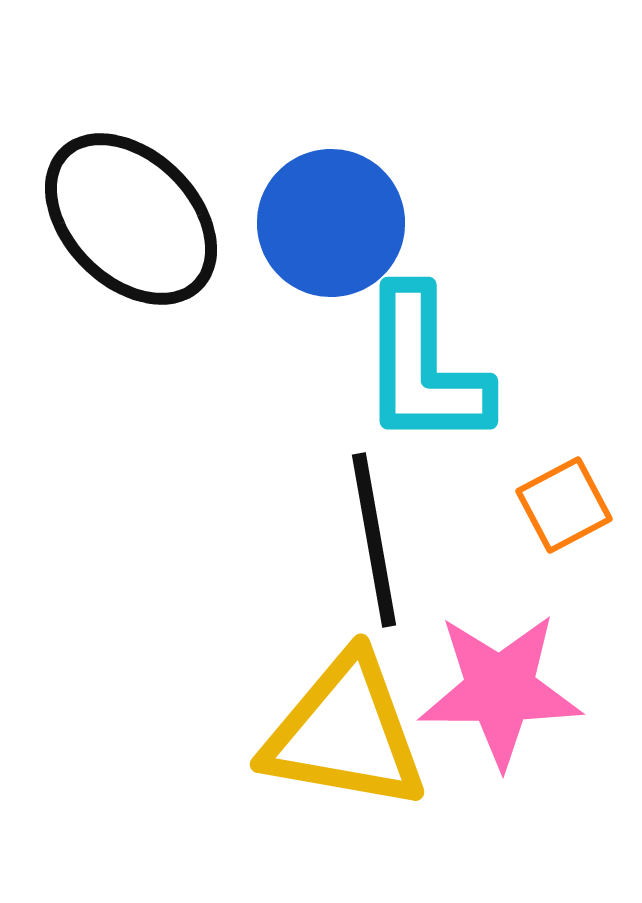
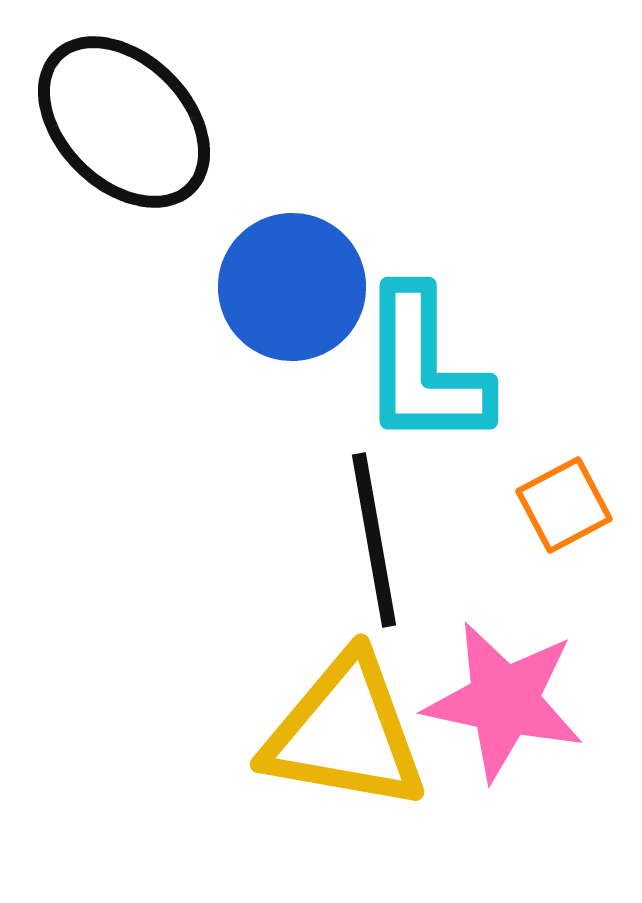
black ellipse: moved 7 px left, 97 px up
blue circle: moved 39 px left, 64 px down
pink star: moved 4 px right, 11 px down; rotated 12 degrees clockwise
